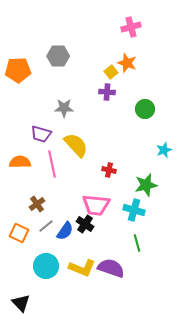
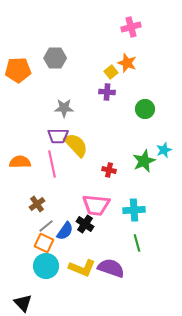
gray hexagon: moved 3 px left, 2 px down
purple trapezoid: moved 17 px right, 2 px down; rotated 15 degrees counterclockwise
green star: moved 2 px left, 24 px up; rotated 10 degrees counterclockwise
cyan cross: rotated 20 degrees counterclockwise
orange square: moved 25 px right, 10 px down
black triangle: moved 2 px right
